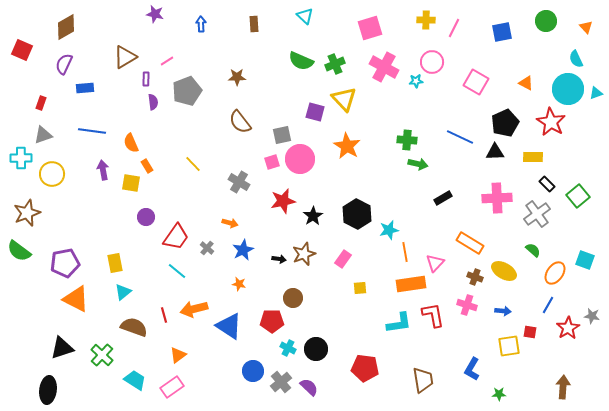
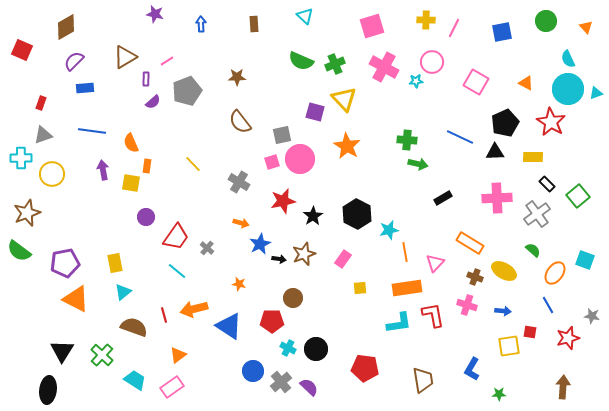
pink square at (370, 28): moved 2 px right, 2 px up
cyan semicircle at (576, 59): moved 8 px left
purple semicircle at (64, 64): moved 10 px right, 3 px up; rotated 20 degrees clockwise
purple semicircle at (153, 102): rotated 56 degrees clockwise
orange rectangle at (147, 166): rotated 40 degrees clockwise
orange arrow at (230, 223): moved 11 px right
blue star at (243, 250): moved 17 px right, 6 px up
orange rectangle at (411, 284): moved 4 px left, 4 px down
blue line at (548, 305): rotated 60 degrees counterclockwise
red star at (568, 328): moved 10 px down; rotated 15 degrees clockwise
black triangle at (62, 348): moved 3 px down; rotated 40 degrees counterclockwise
